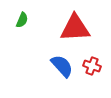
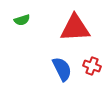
green semicircle: rotated 49 degrees clockwise
blue semicircle: moved 3 px down; rotated 15 degrees clockwise
